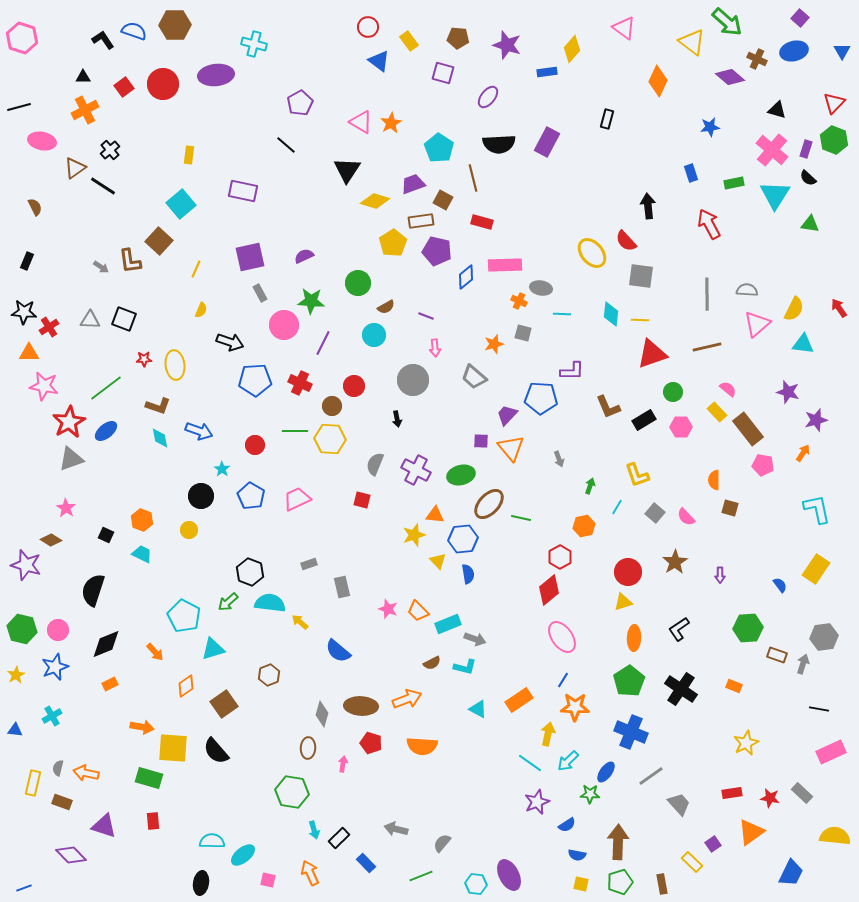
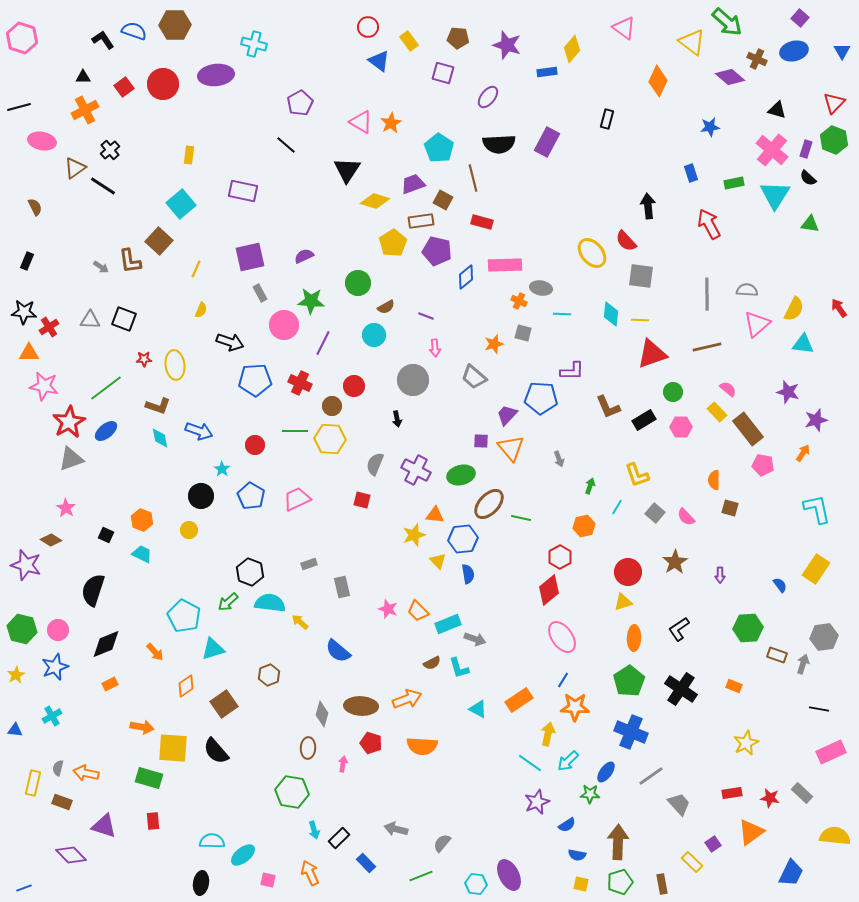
cyan L-shape at (465, 667): moved 6 px left, 1 px down; rotated 60 degrees clockwise
